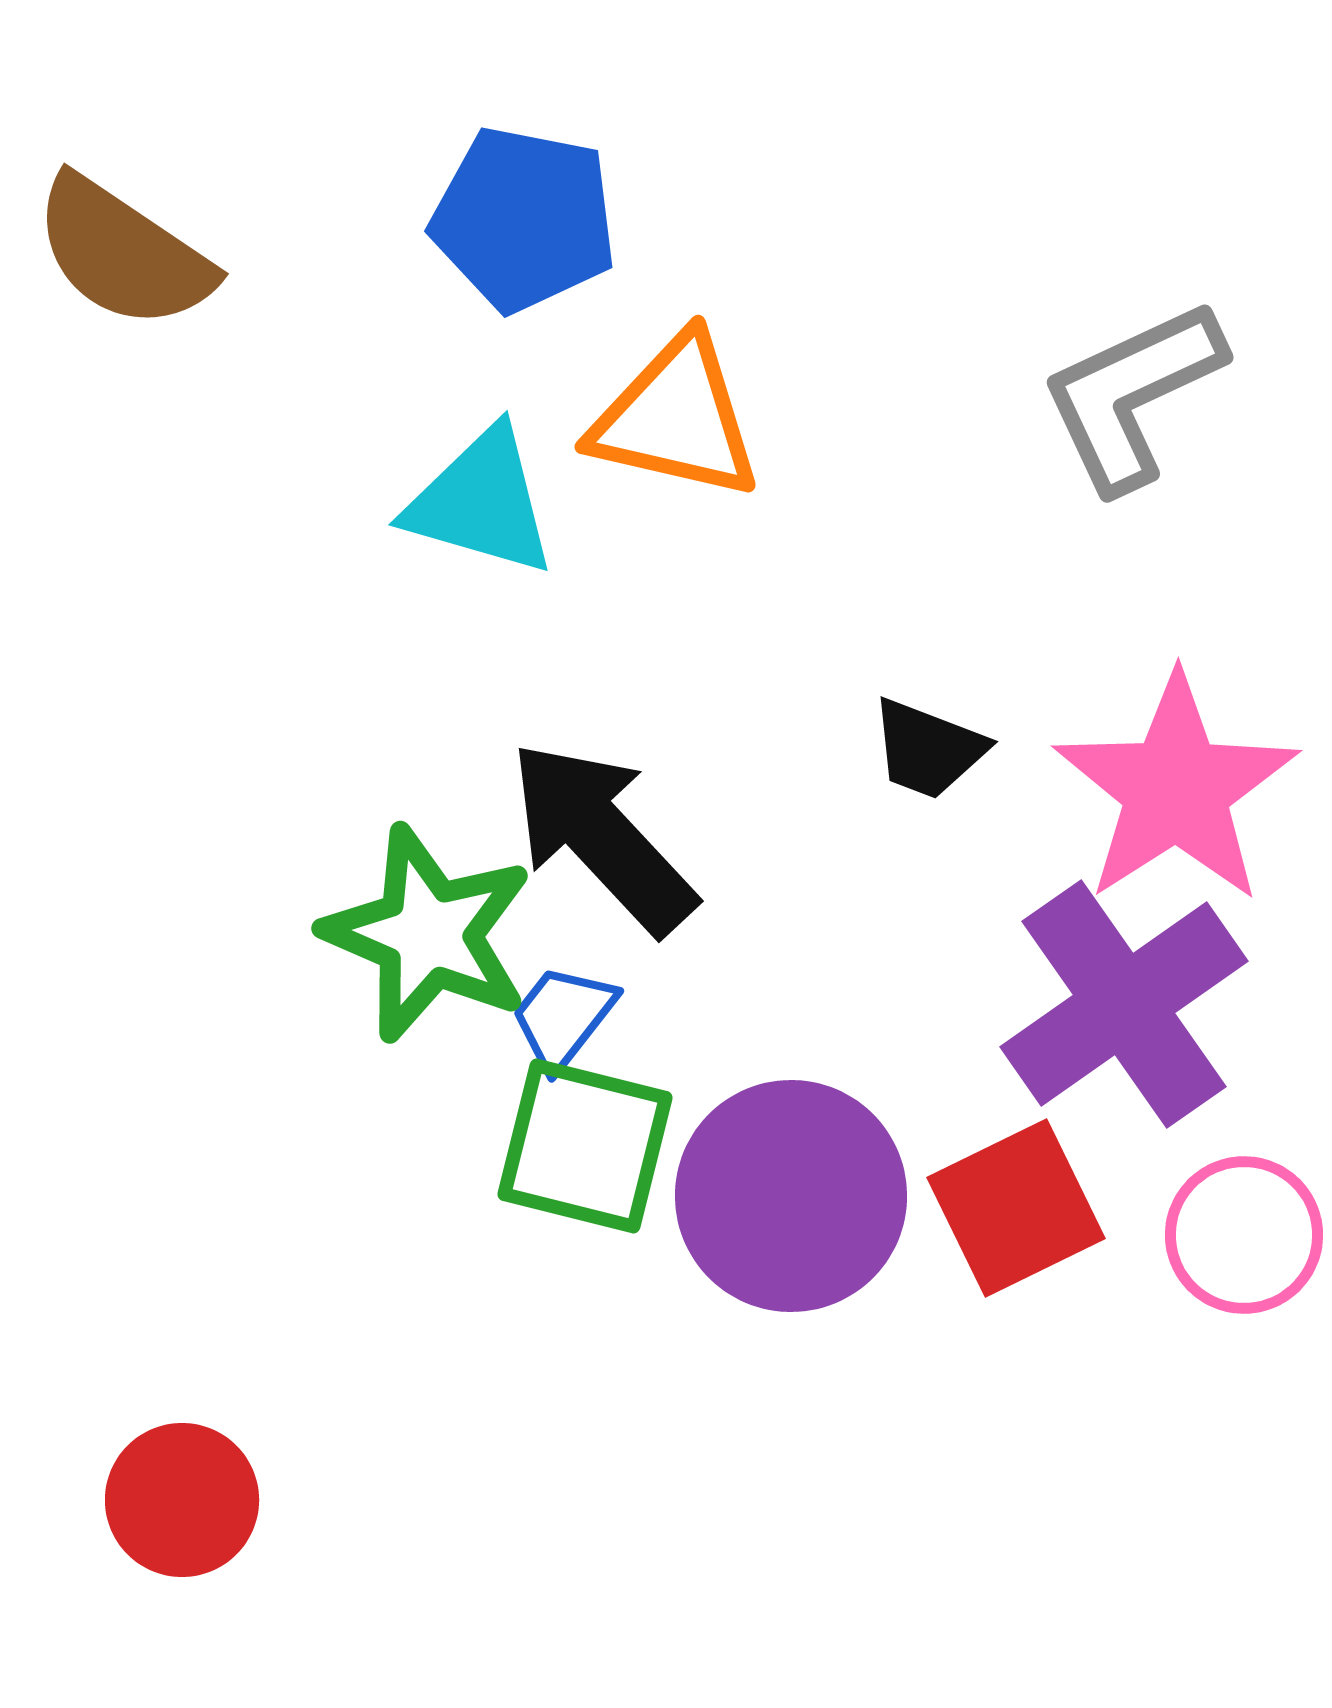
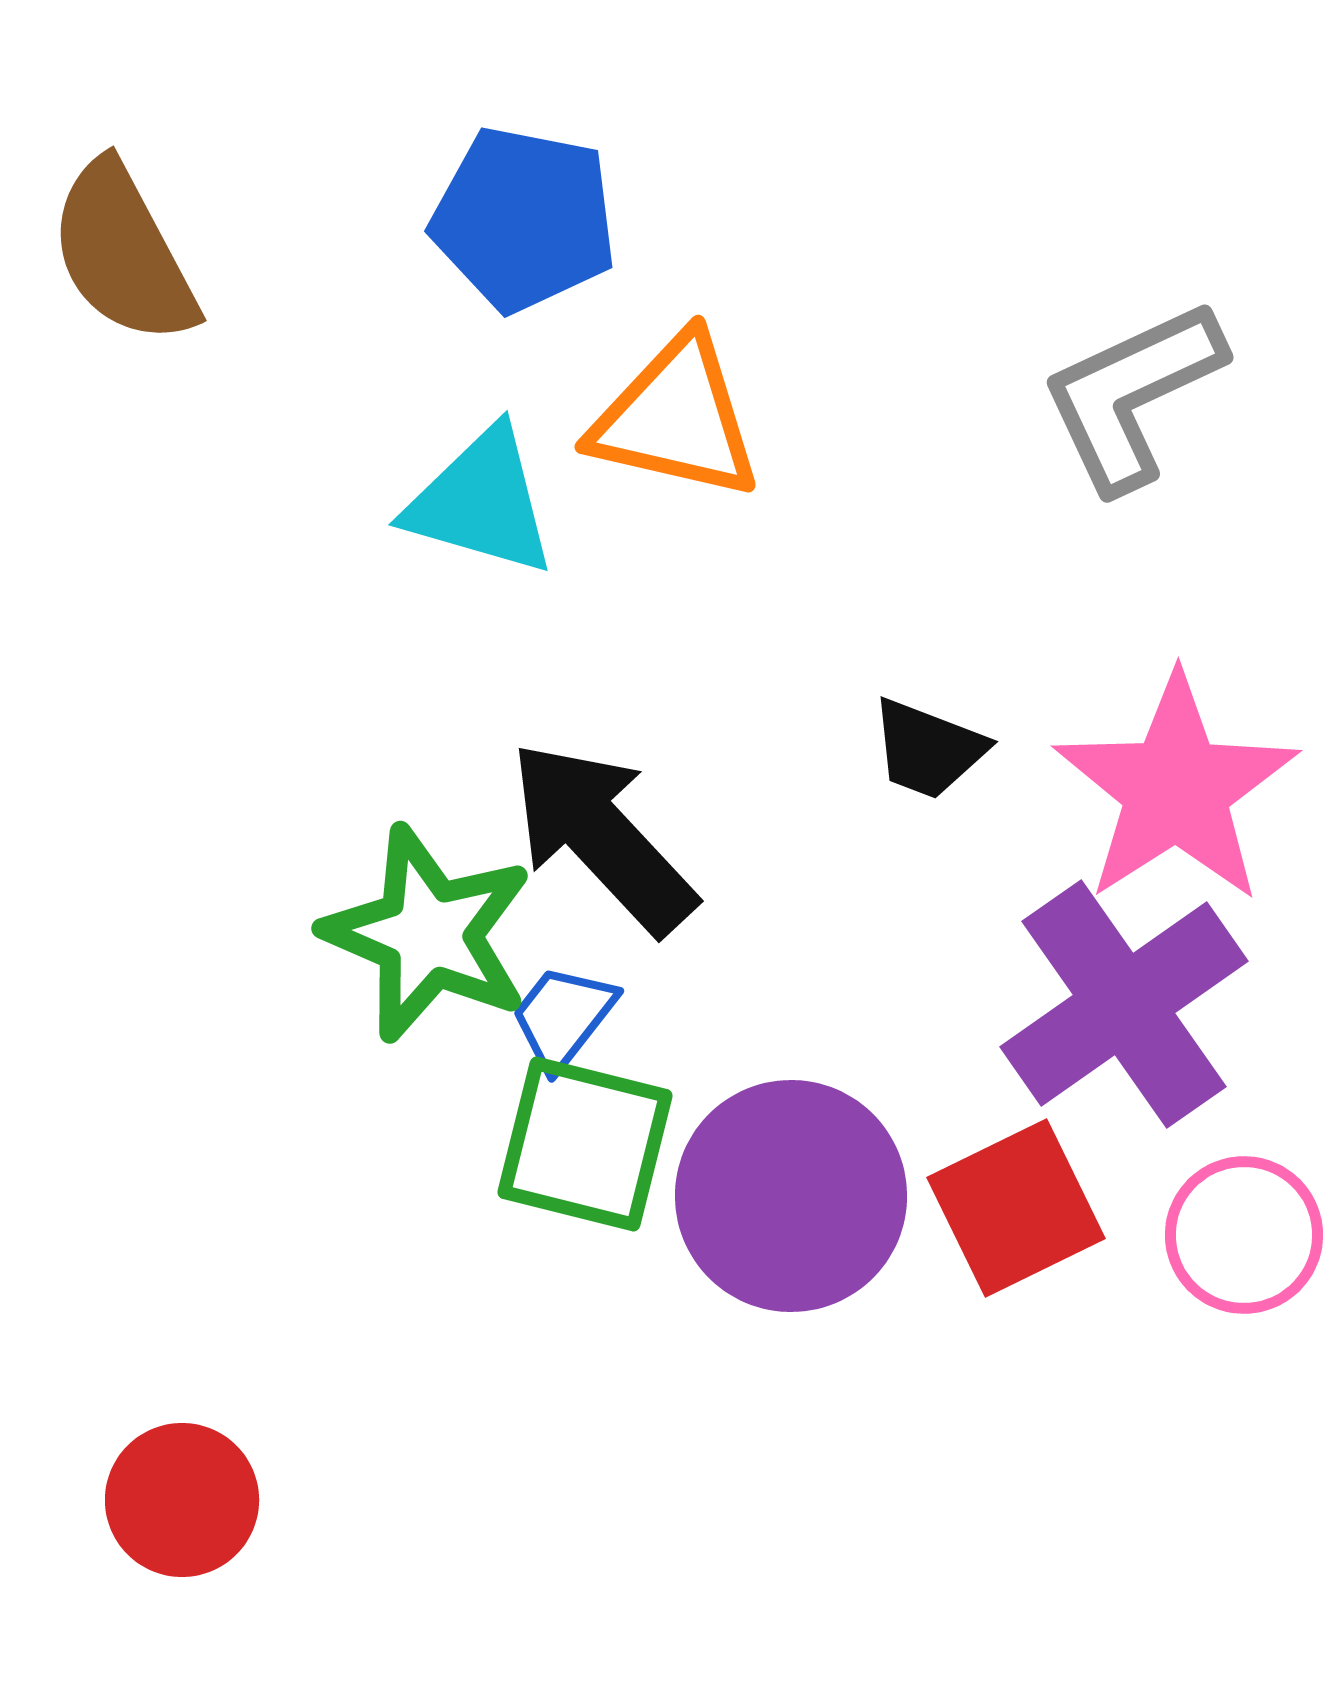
brown semicircle: rotated 28 degrees clockwise
green square: moved 2 px up
